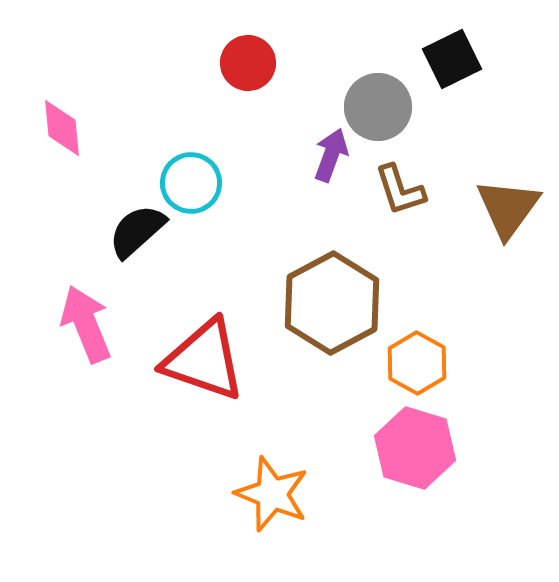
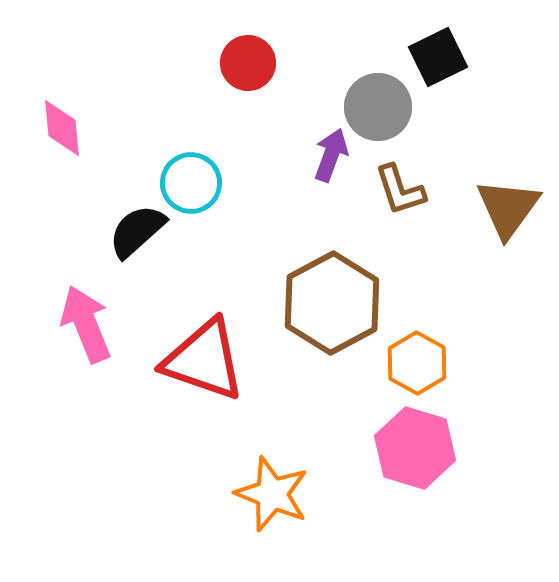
black square: moved 14 px left, 2 px up
